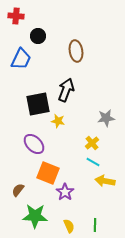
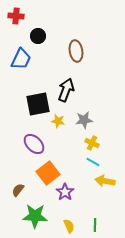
gray star: moved 22 px left, 2 px down
yellow cross: rotated 24 degrees counterclockwise
orange square: rotated 30 degrees clockwise
